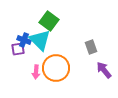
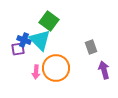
purple arrow: rotated 24 degrees clockwise
